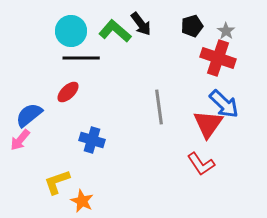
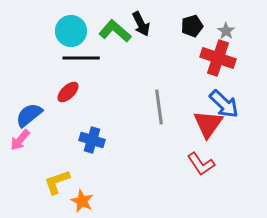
black arrow: rotated 10 degrees clockwise
